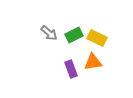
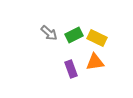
orange triangle: moved 2 px right
